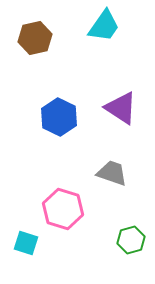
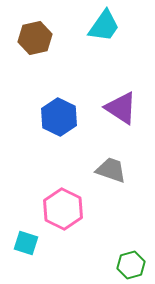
gray trapezoid: moved 1 px left, 3 px up
pink hexagon: rotated 9 degrees clockwise
green hexagon: moved 25 px down
